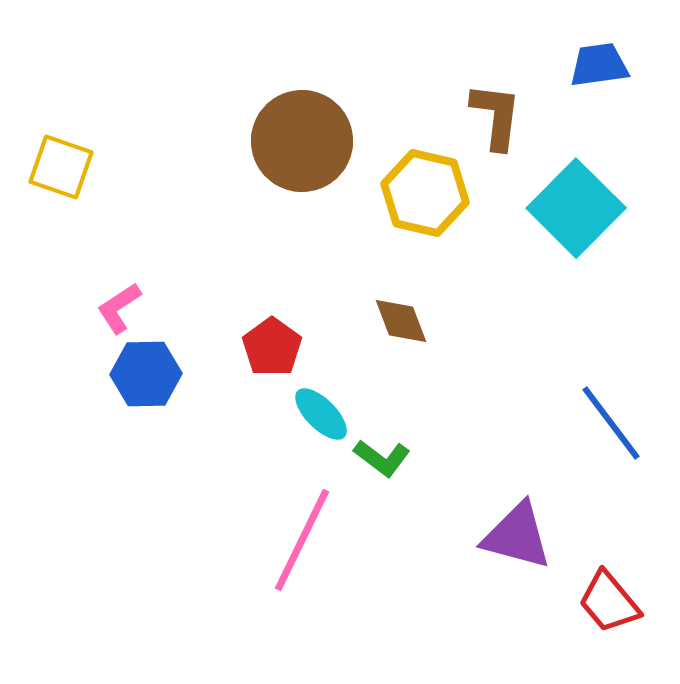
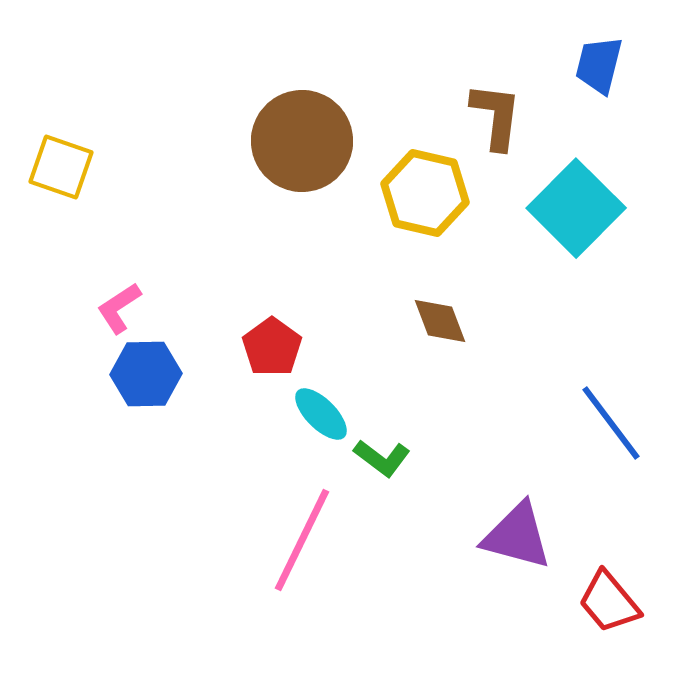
blue trapezoid: rotated 68 degrees counterclockwise
brown diamond: moved 39 px right
